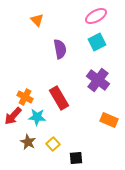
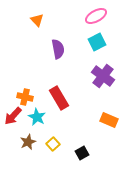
purple semicircle: moved 2 px left
purple cross: moved 5 px right, 4 px up
orange cross: rotated 14 degrees counterclockwise
cyan star: rotated 24 degrees clockwise
brown star: rotated 21 degrees clockwise
black square: moved 6 px right, 5 px up; rotated 24 degrees counterclockwise
